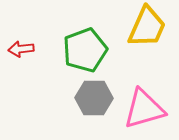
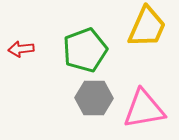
pink triangle: rotated 6 degrees clockwise
